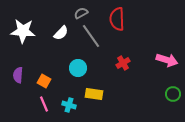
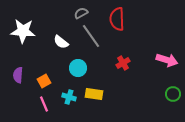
white semicircle: moved 9 px down; rotated 84 degrees clockwise
orange square: rotated 32 degrees clockwise
cyan cross: moved 8 px up
